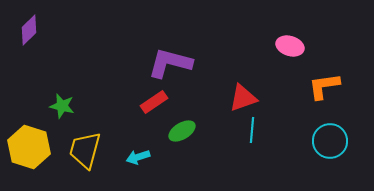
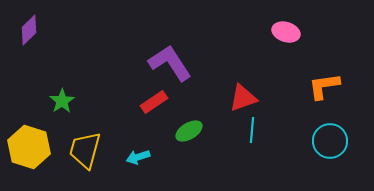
pink ellipse: moved 4 px left, 14 px up
purple L-shape: rotated 42 degrees clockwise
green star: moved 5 px up; rotated 25 degrees clockwise
green ellipse: moved 7 px right
